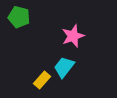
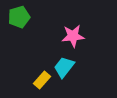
green pentagon: rotated 30 degrees counterclockwise
pink star: rotated 15 degrees clockwise
